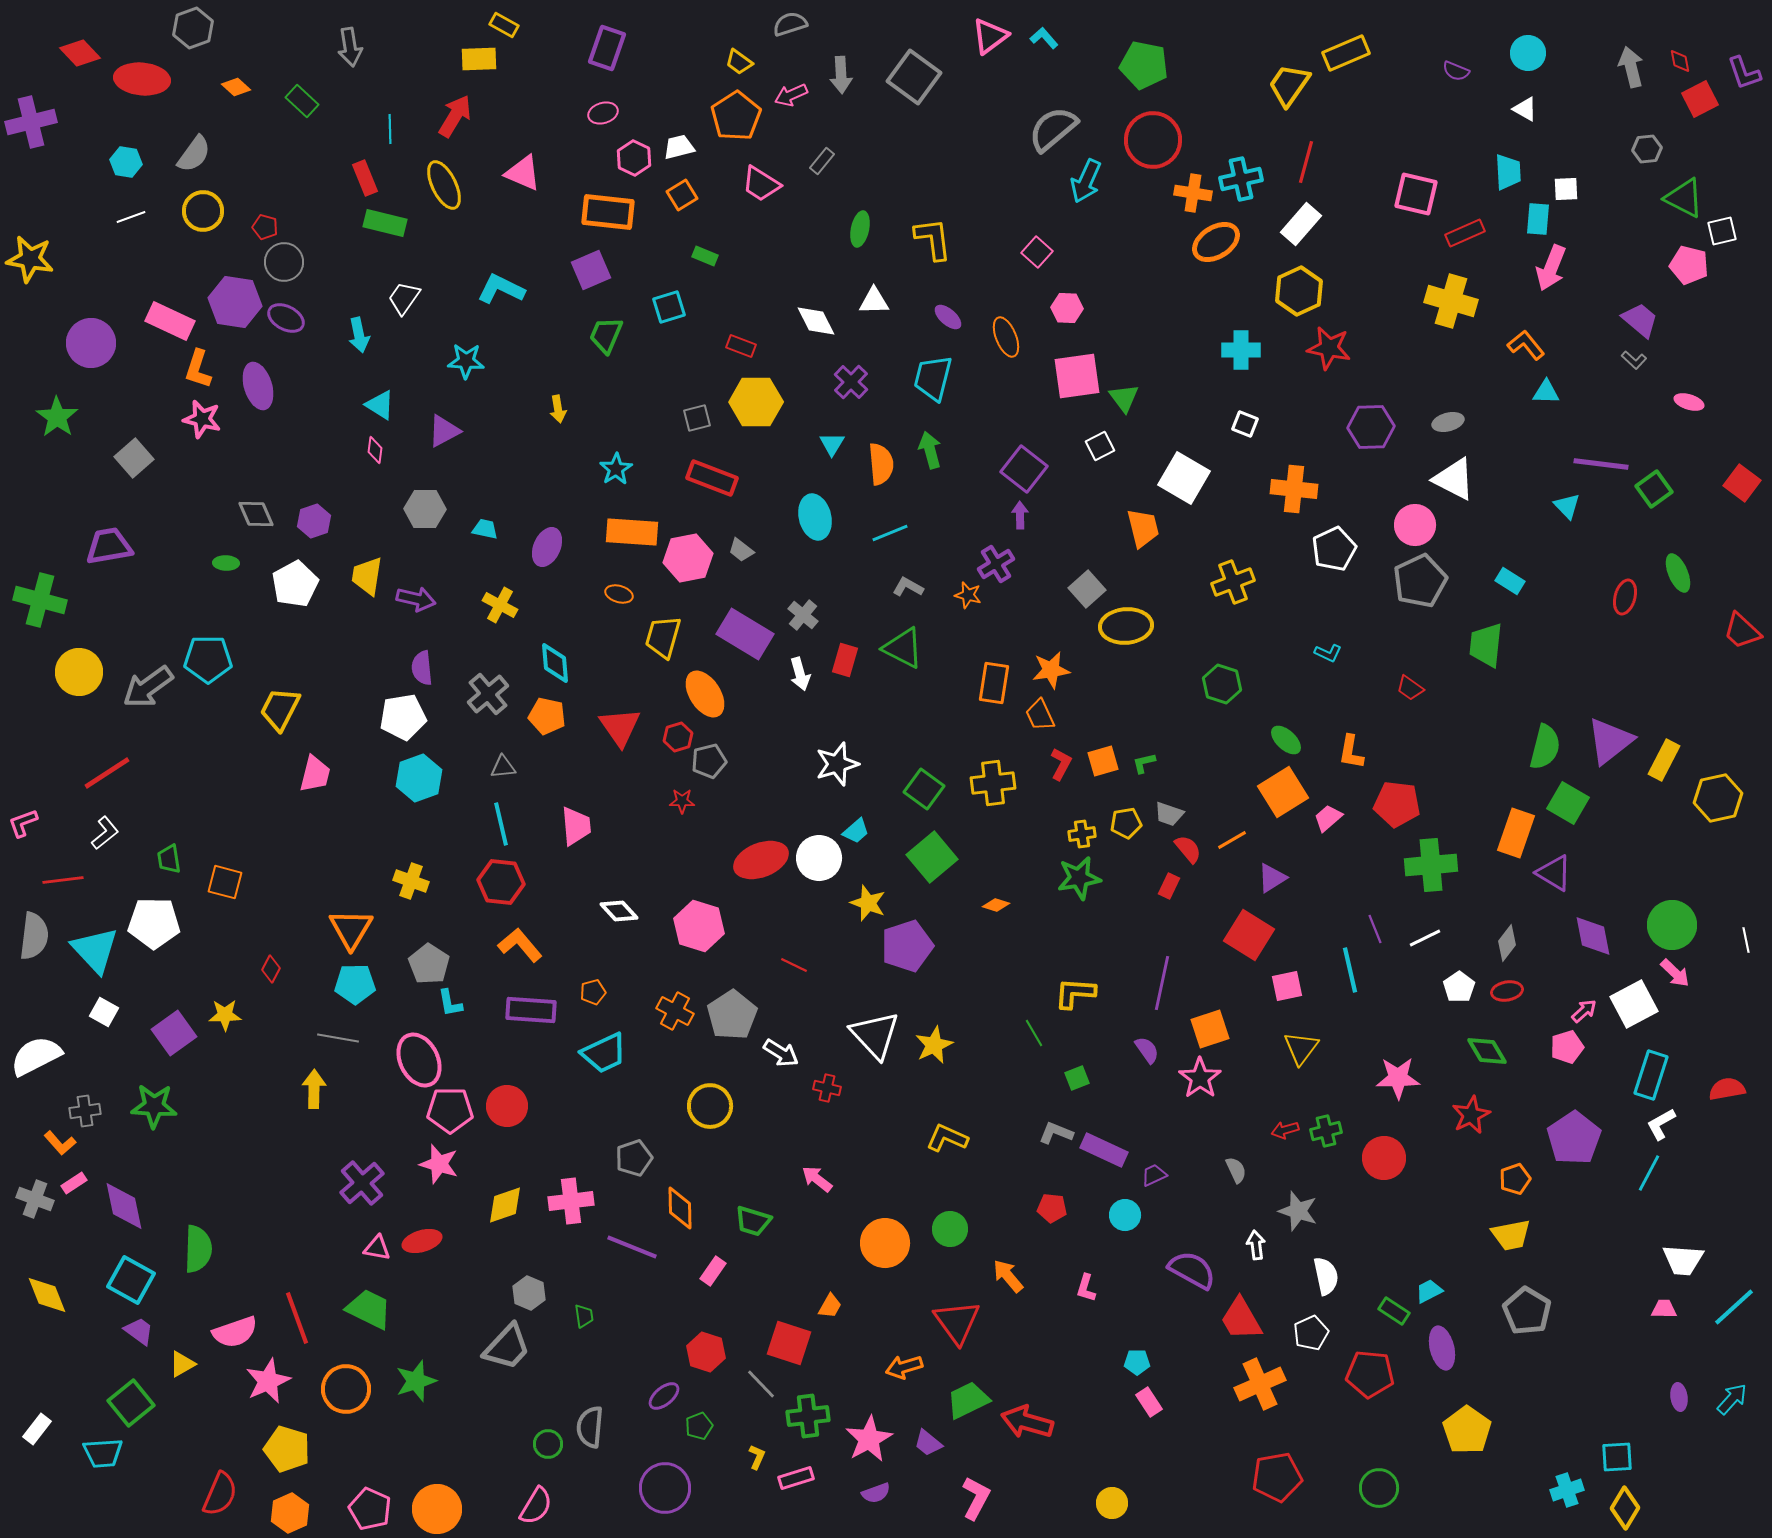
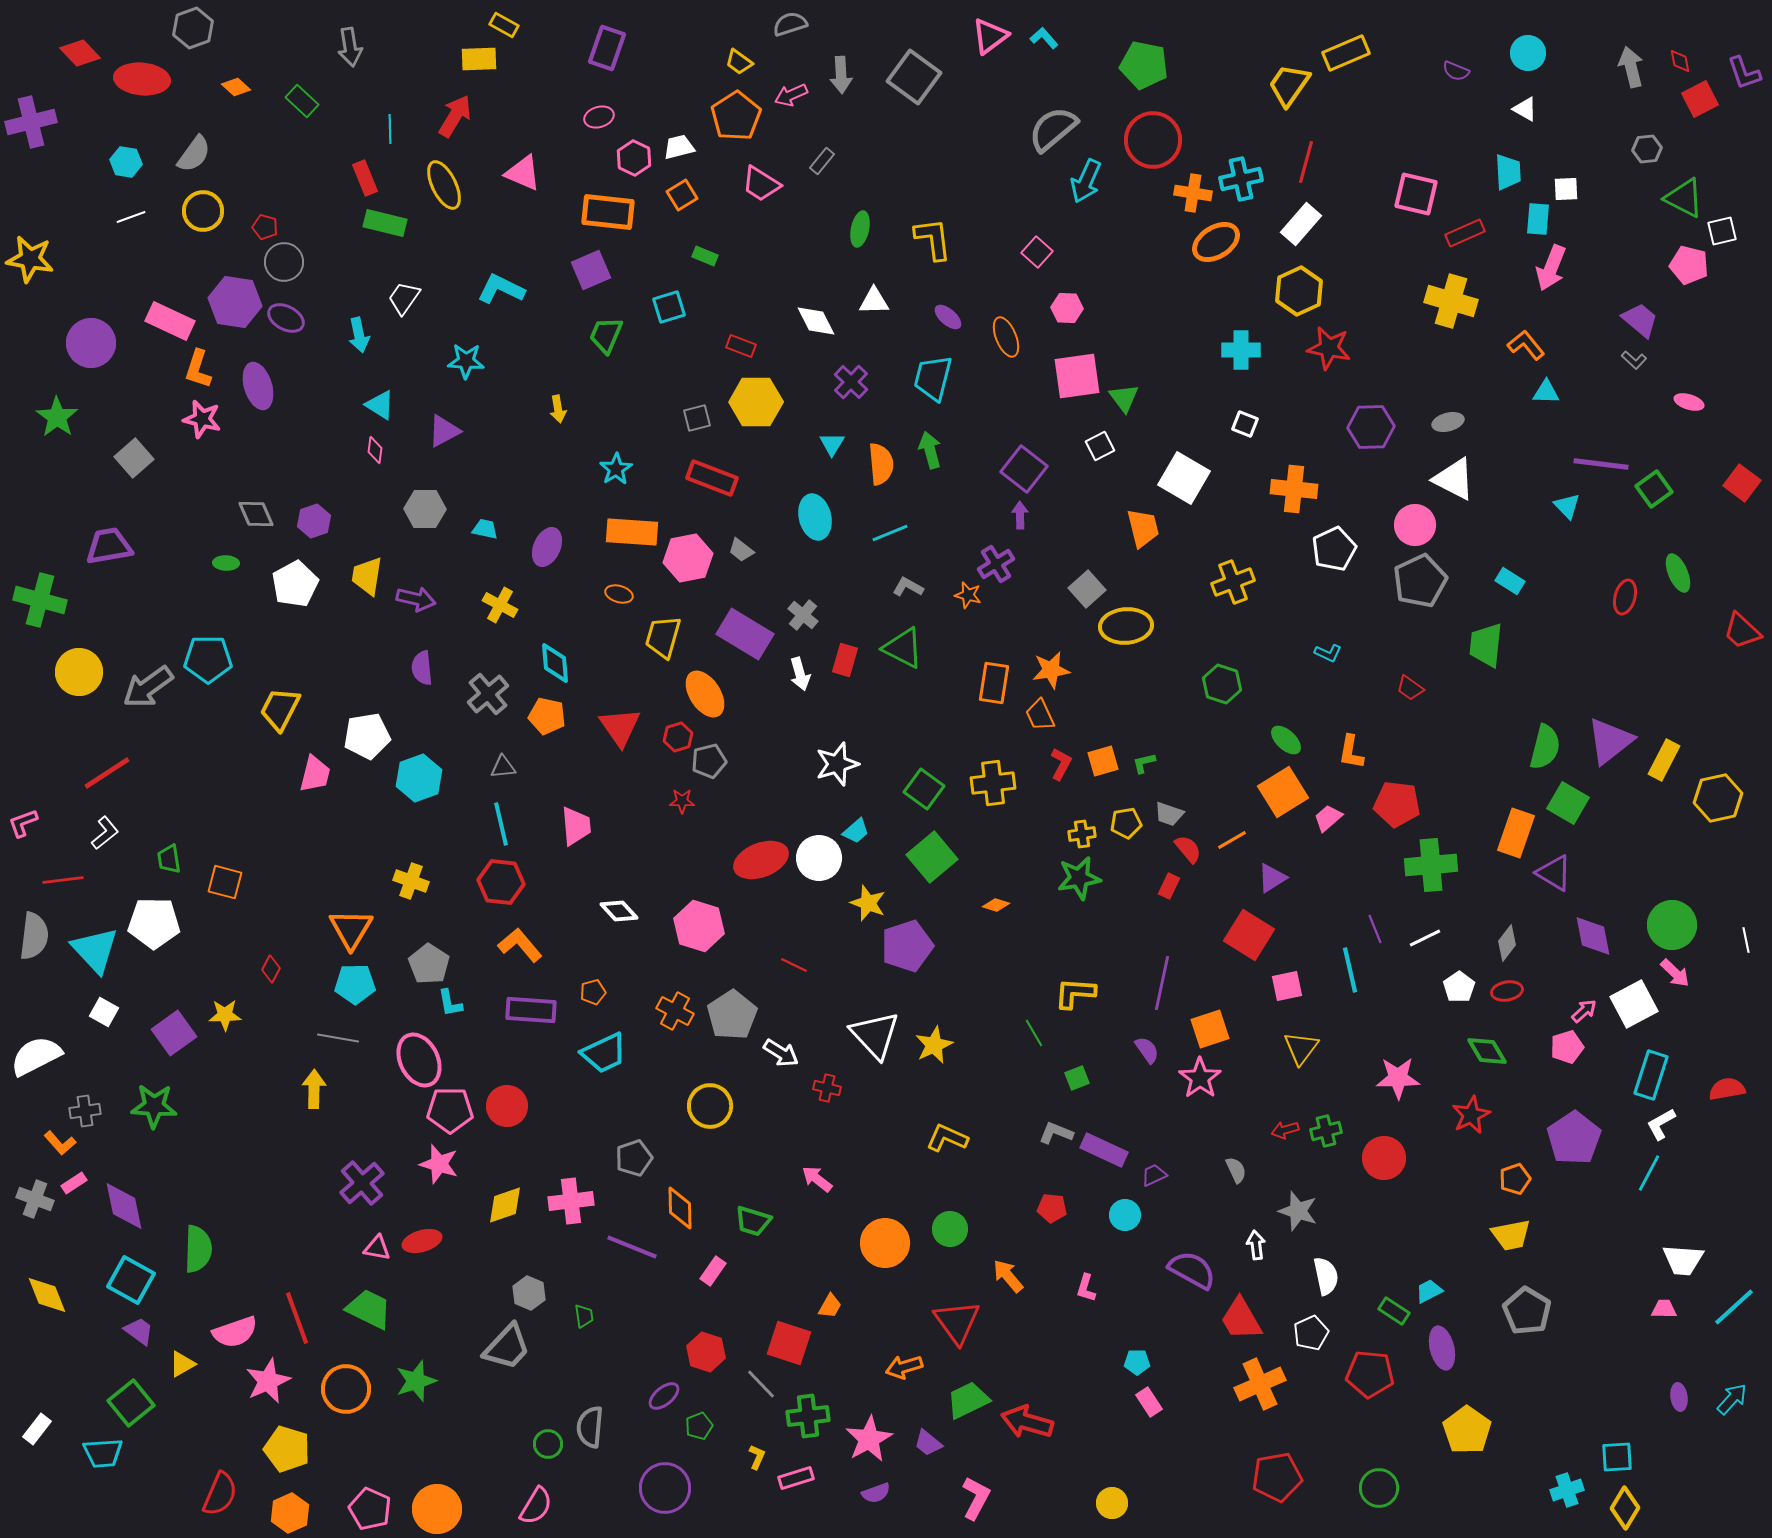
pink ellipse at (603, 113): moved 4 px left, 4 px down
white pentagon at (403, 717): moved 36 px left, 19 px down
